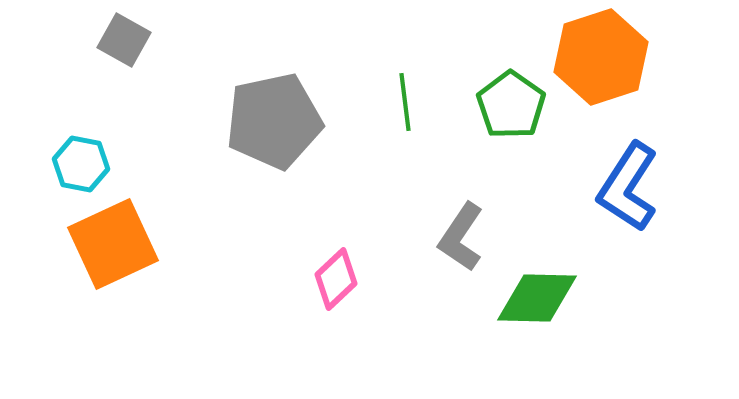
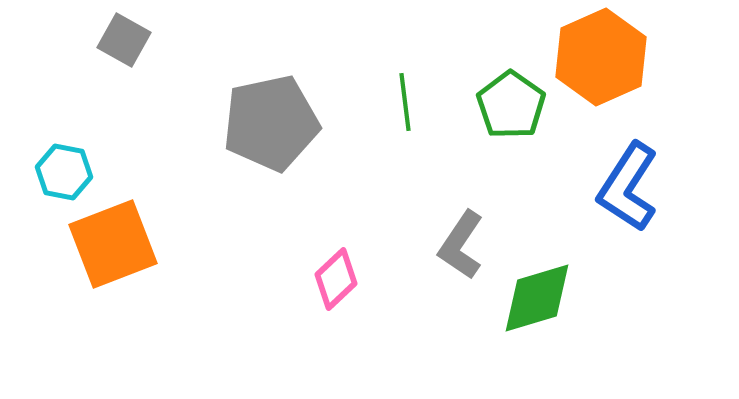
orange hexagon: rotated 6 degrees counterclockwise
gray pentagon: moved 3 px left, 2 px down
cyan hexagon: moved 17 px left, 8 px down
gray L-shape: moved 8 px down
orange square: rotated 4 degrees clockwise
green diamond: rotated 18 degrees counterclockwise
